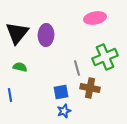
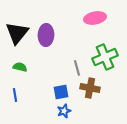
blue line: moved 5 px right
